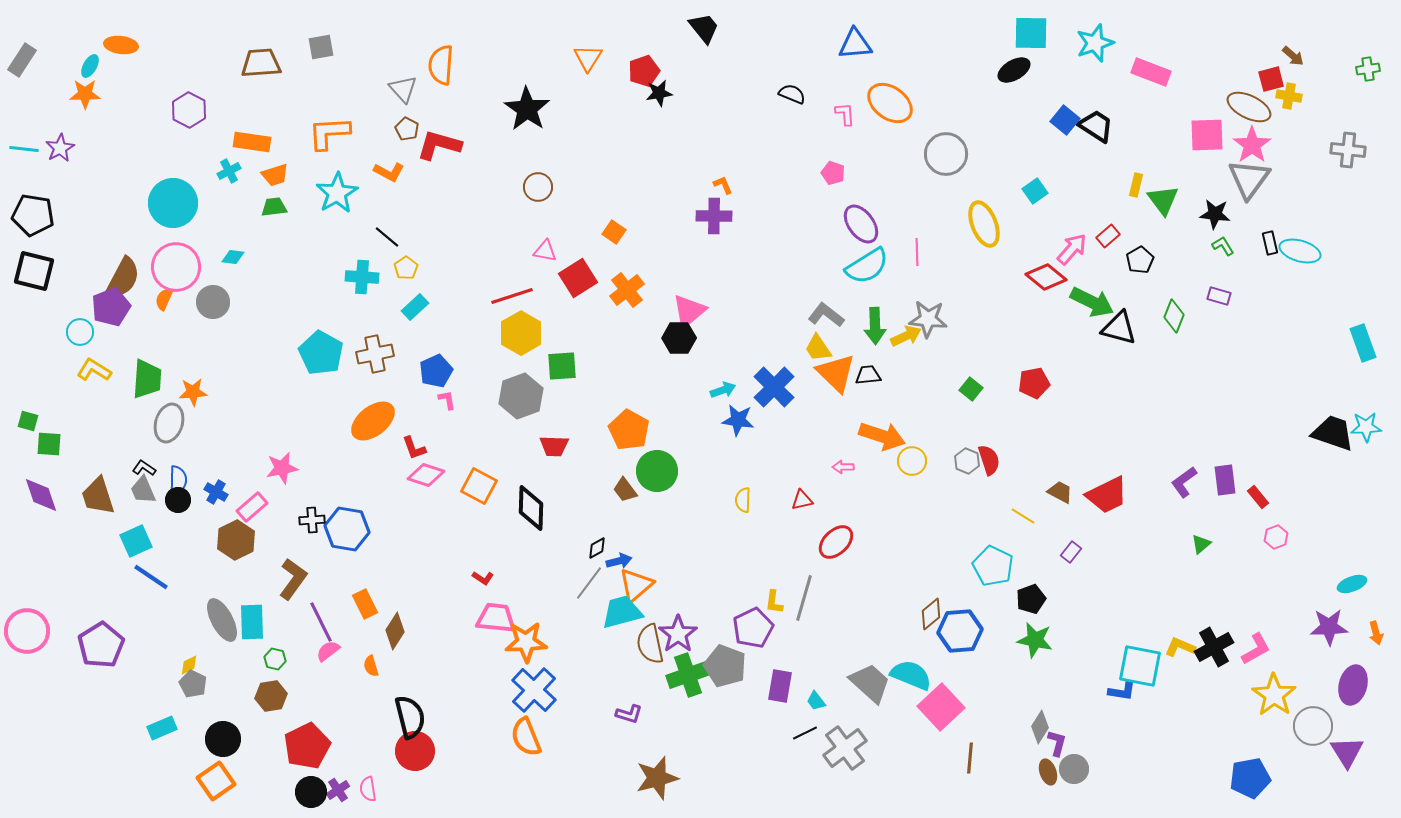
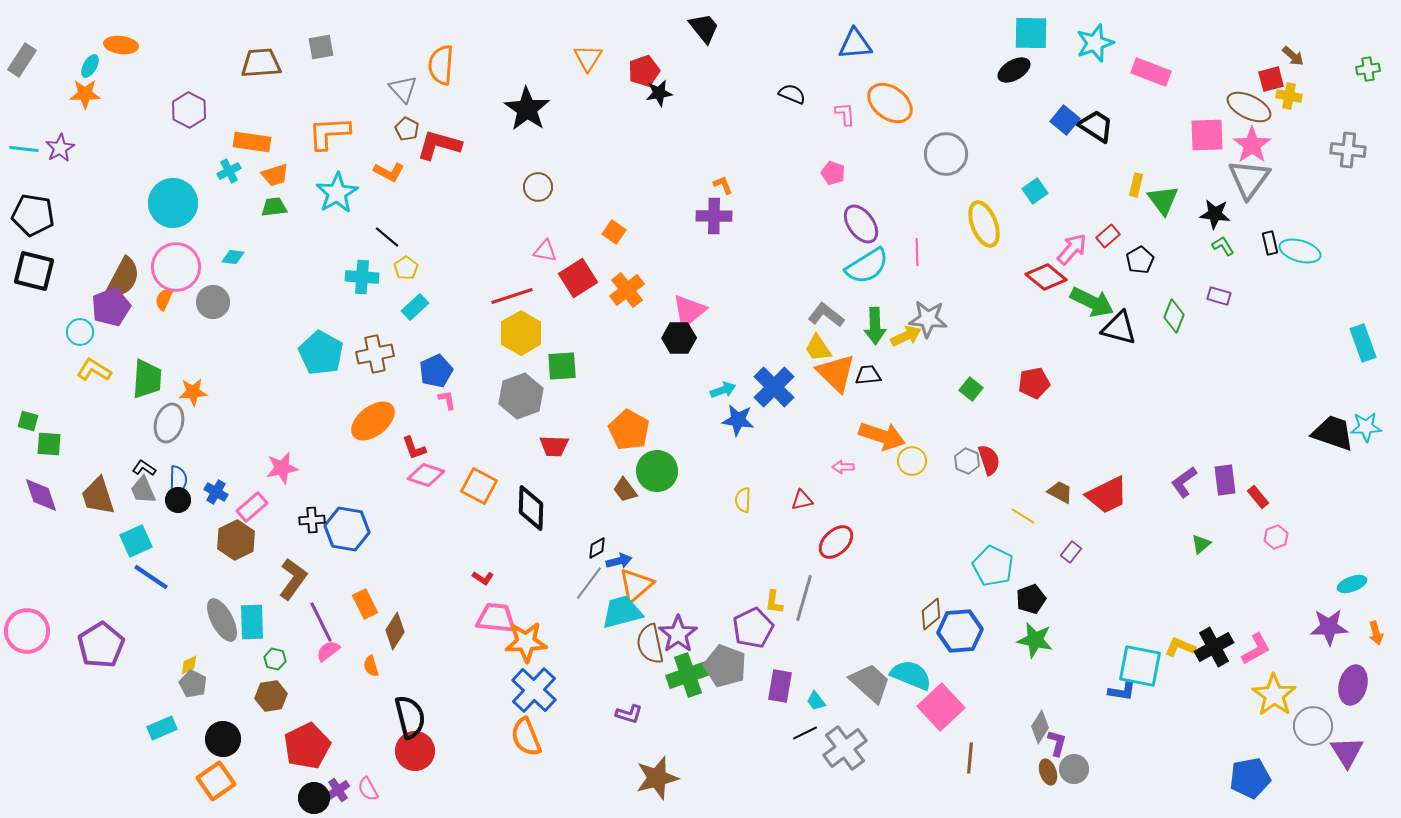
pink semicircle at (368, 789): rotated 20 degrees counterclockwise
black circle at (311, 792): moved 3 px right, 6 px down
